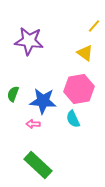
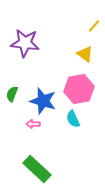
purple star: moved 4 px left, 2 px down
yellow triangle: moved 1 px down
green semicircle: moved 1 px left
blue star: rotated 12 degrees clockwise
green rectangle: moved 1 px left, 4 px down
